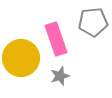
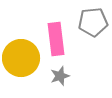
pink rectangle: rotated 12 degrees clockwise
